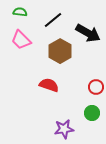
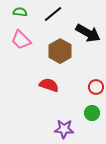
black line: moved 6 px up
purple star: rotated 12 degrees clockwise
